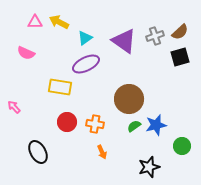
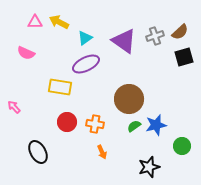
black square: moved 4 px right
